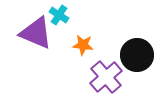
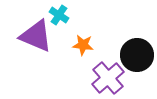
purple triangle: moved 3 px down
purple cross: moved 2 px right, 1 px down
